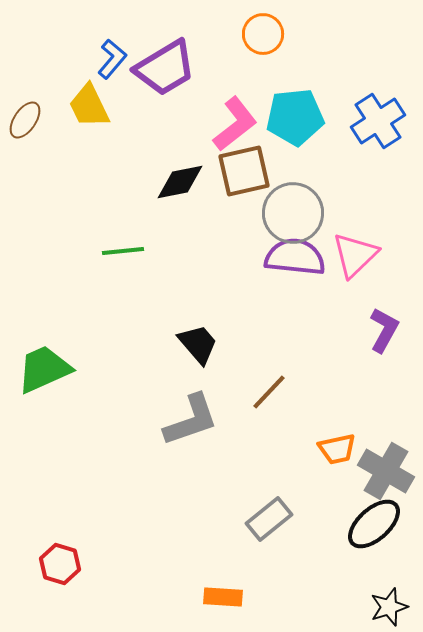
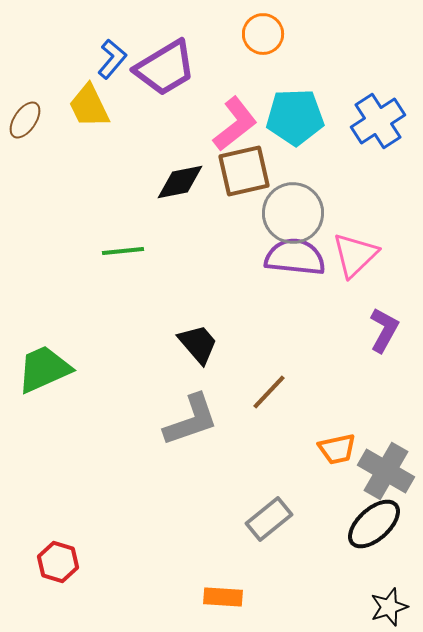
cyan pentagon: rotated 4 degrees clockwise
red hexagon: moved 2 px left, 2 px up
